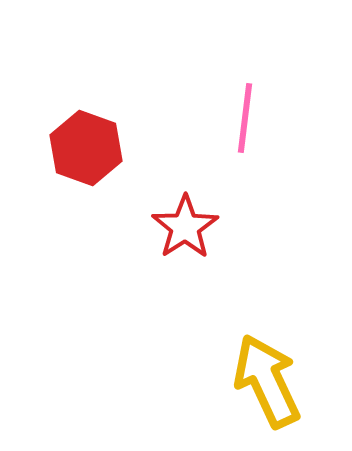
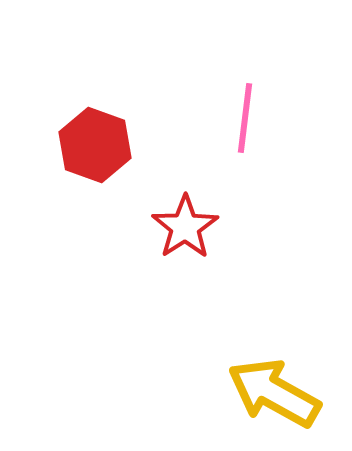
red hexagon: moved 9 px right, 3 px up
yellow arrow: moved 7 px right, 12 px down; rotated 36 degrees counterclockwise
